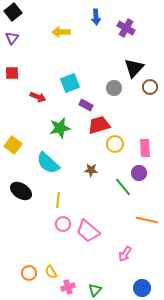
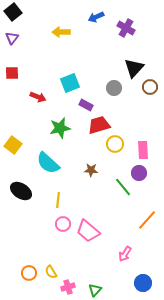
blue arrow: rotated 70 degrees clockwise
pink rectangle: moved 2 px left, 2 px down
orange line: rotated 60 degrees counterclockwise
blue circle: moved 1 px right, 5 px up
